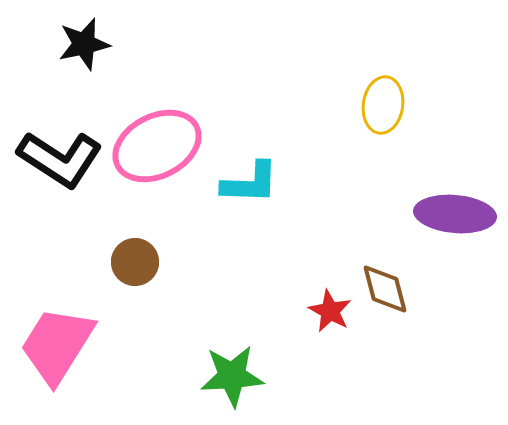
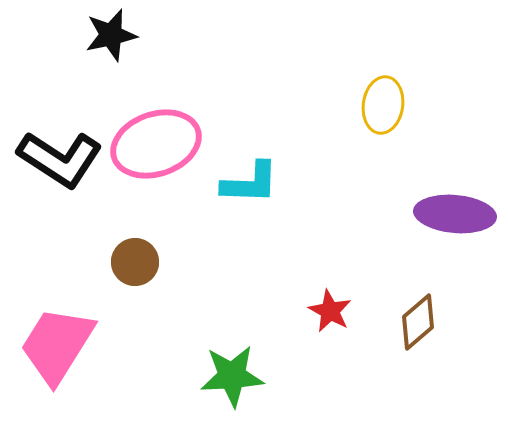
black star: moved 27 px right, 9 px up
pink ellipse: moved 1 px left, 2 px up; rotated 8 degrees clockwise
brown diamond: moved 33 px right, 33 px down; rotated 64 degrees clockwise
